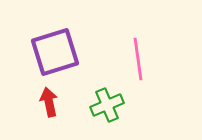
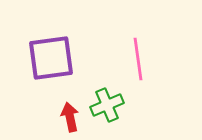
purple square: moved 4 px left, 6 px down; rotated 9 degrees clockwise
red arrow: moved 21 px right, 15 px down
